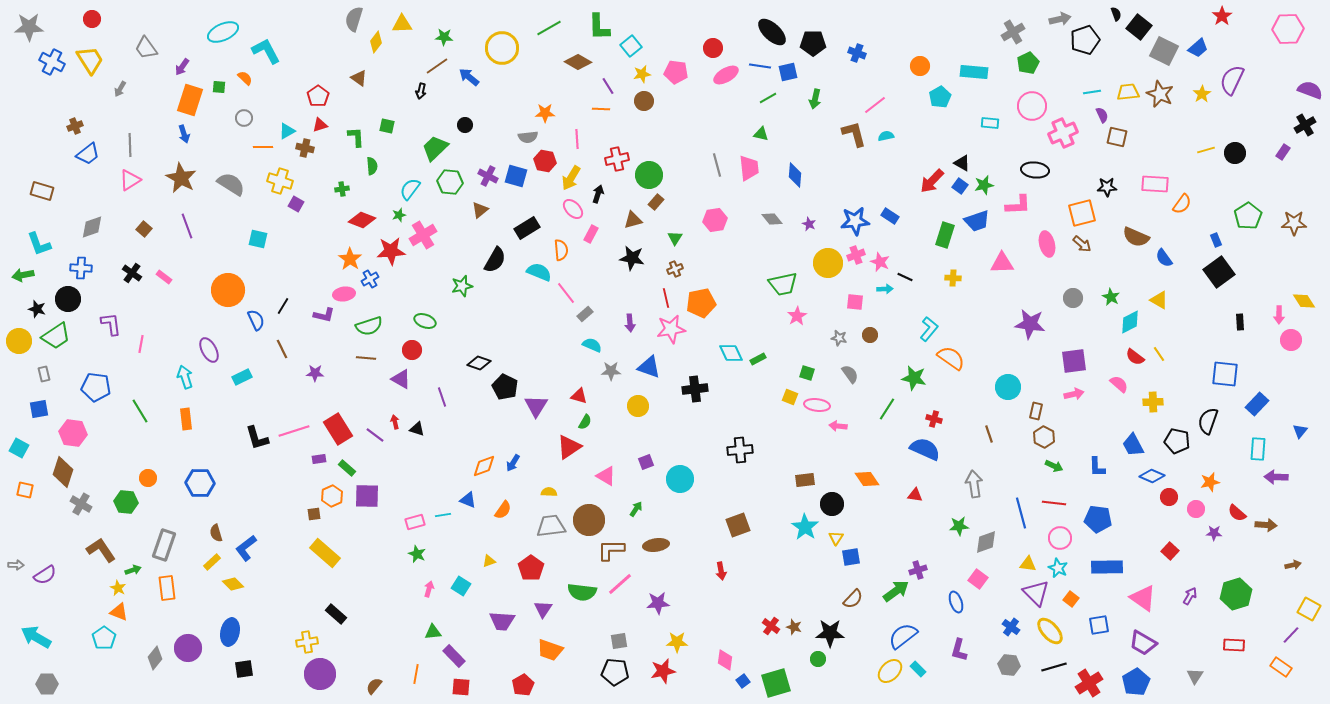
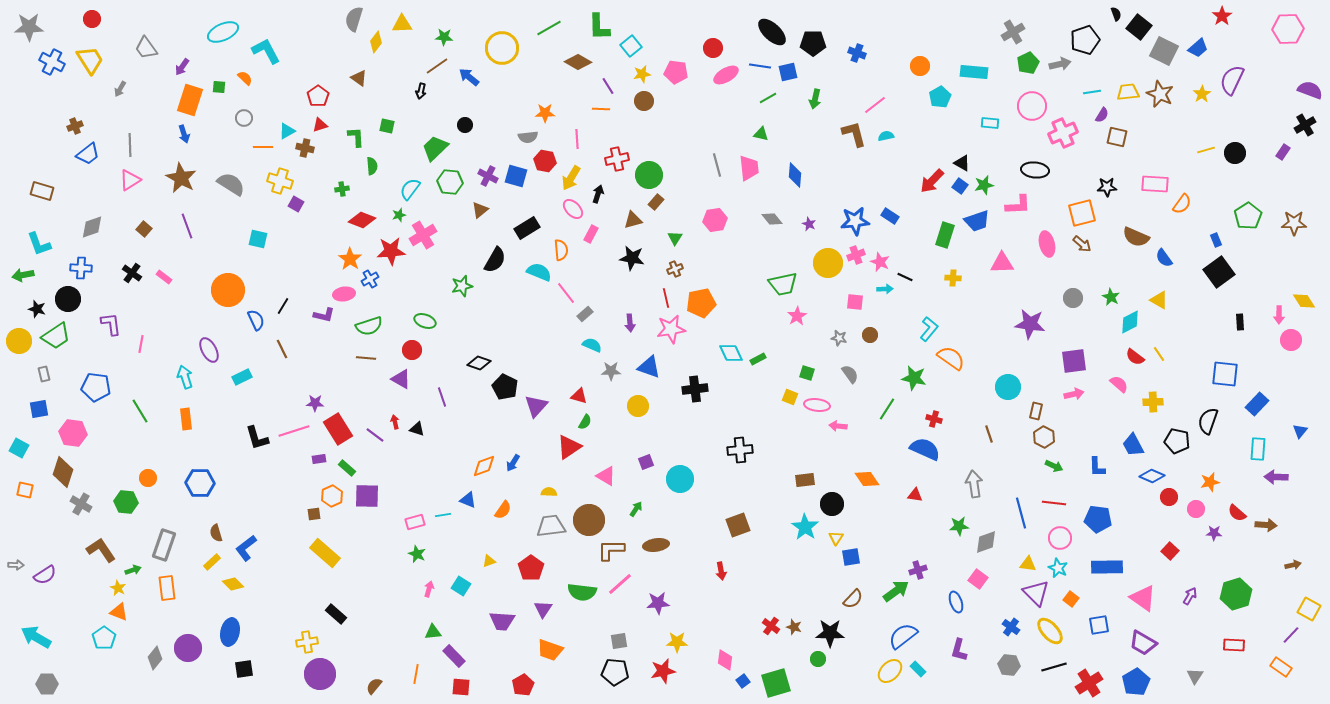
gray arrow at (1060, 19): moved 45 px down
purple semicircle at (1102, 115): rotated 56 degrees clockwise
purple star at (315, 373): moved 30 px down
purple triangle at (536, 406): rotated 10 degrees clockwise
